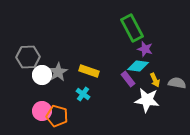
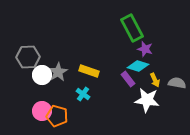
cyan diamond: rotated 10 degrees clockwise
